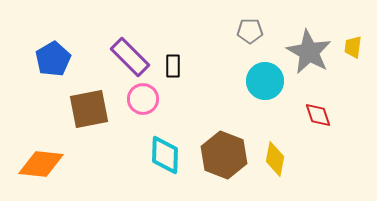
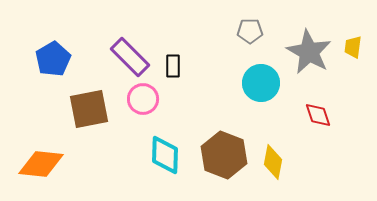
cyan circle: moved 4 px left, 2 px down
yellow diamond: moved 2 px left, 3 px down
